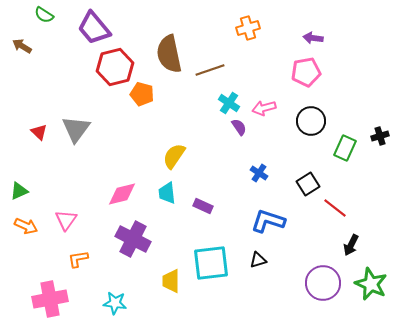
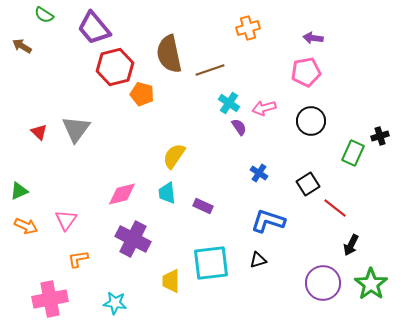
green rectangle: moved 8 px right, 5 px down
green star: rotated 12 degrees clockwise
